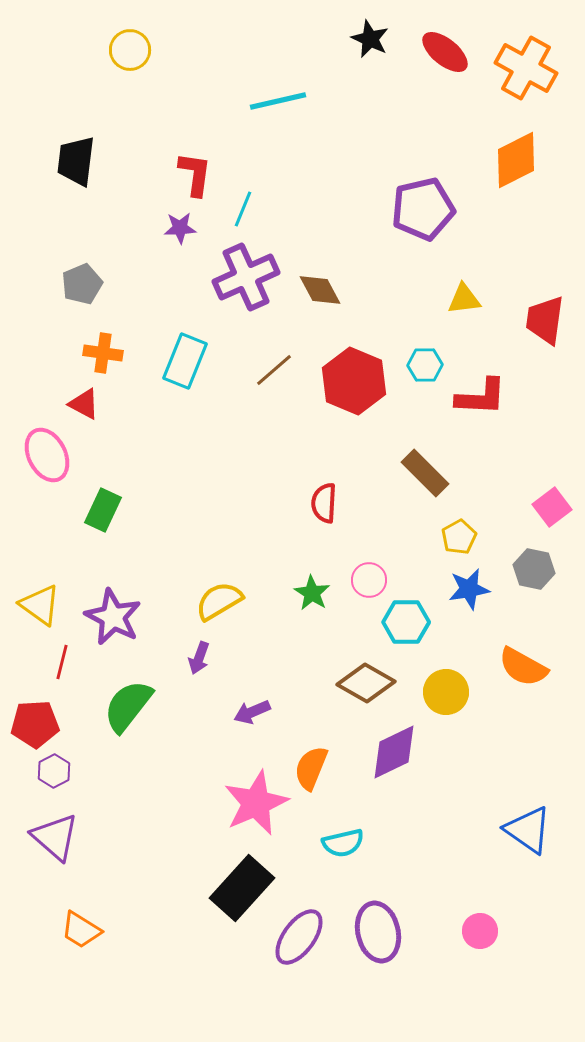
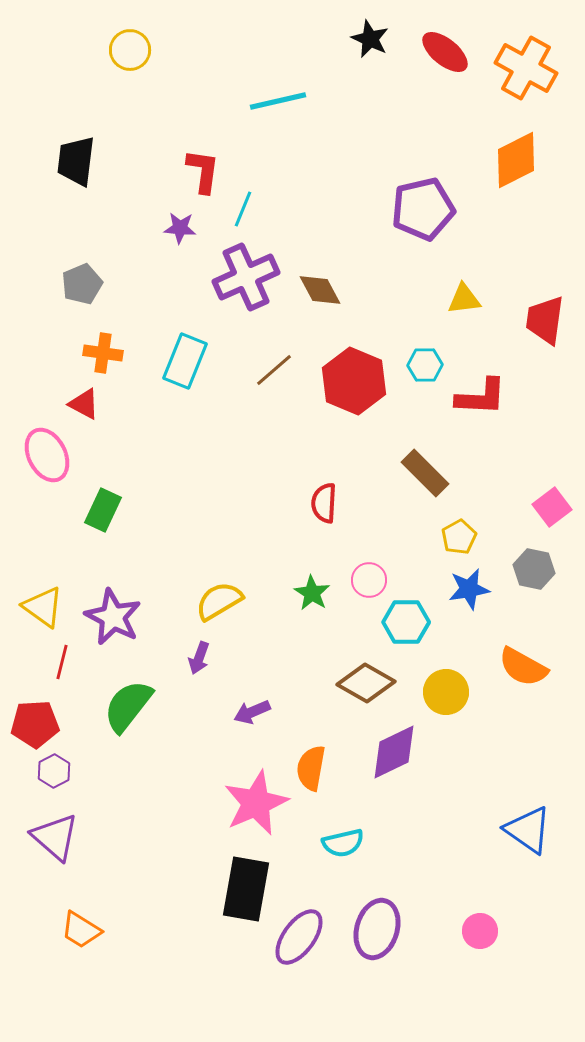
red L-shape at (195, 174): moved 8 px right, 3 px up
purple star at (180, 228): rotated 8 degrees clockwise
yellow triangle at (40, 605): moved 3 px right, 2 px down
orange semicircle at (311, 768): rotated 12 degrees counterclockwise
black rectangle at (242, 888): moved 4 px right, 1 px down; rotated 32 degrees counterclockwise
purple ellipse at (378, 932): moved 1 px left, 3 px up; rotated 30 degrees clockwise
